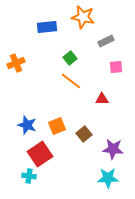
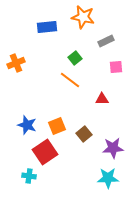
green square: moved 5 px right
orange line: moved 1 px left, 1 px up
purple star: moved 1 px up; rotated 10 degrees counterclockwise
red square: moved 5 px right, 2 px up
